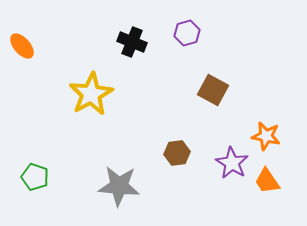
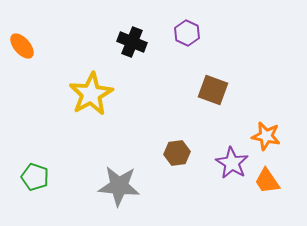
purple hexagon: rotated 20 degrees counterclockwise
brown square: rotated 8 degrees counterclockwise
